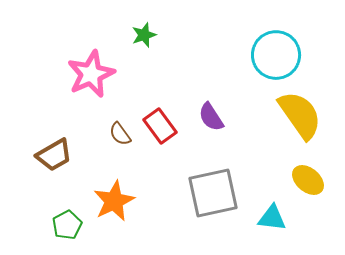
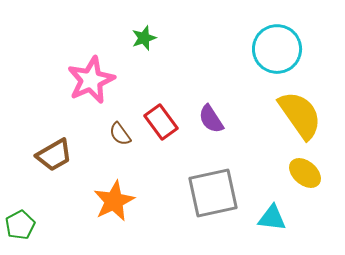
green star: moved 3 px down
cyan circle: moved 1 px right, 6 px up
pink star: moved 6 px down
purple semicircle: moved 2 px down
red rectangle: moved 1 px right, 4 px up
yellow ellipse: moved 3 px left, 7 px up
green pentagon: moved 47 px left
